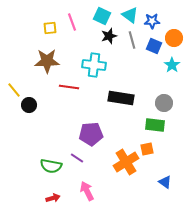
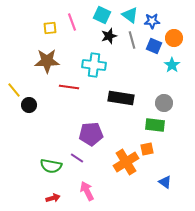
cyan square: moved 1 px up
